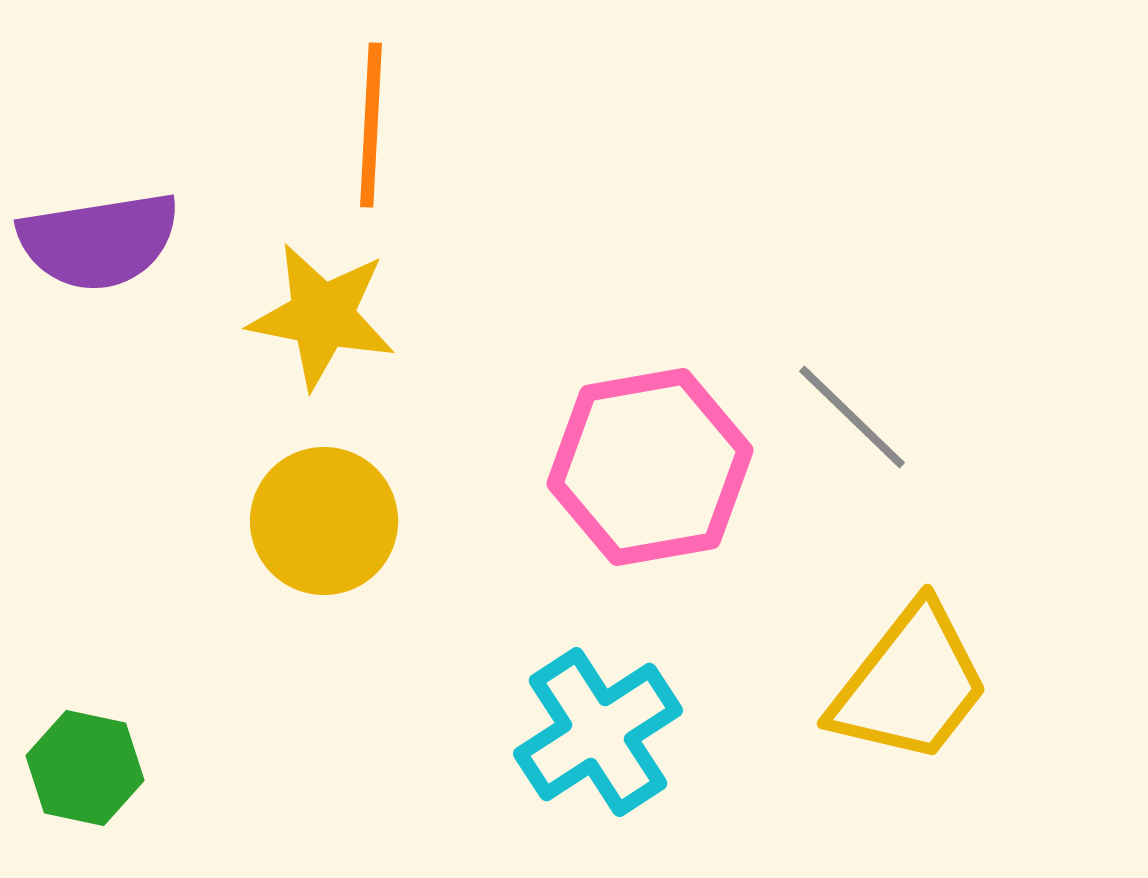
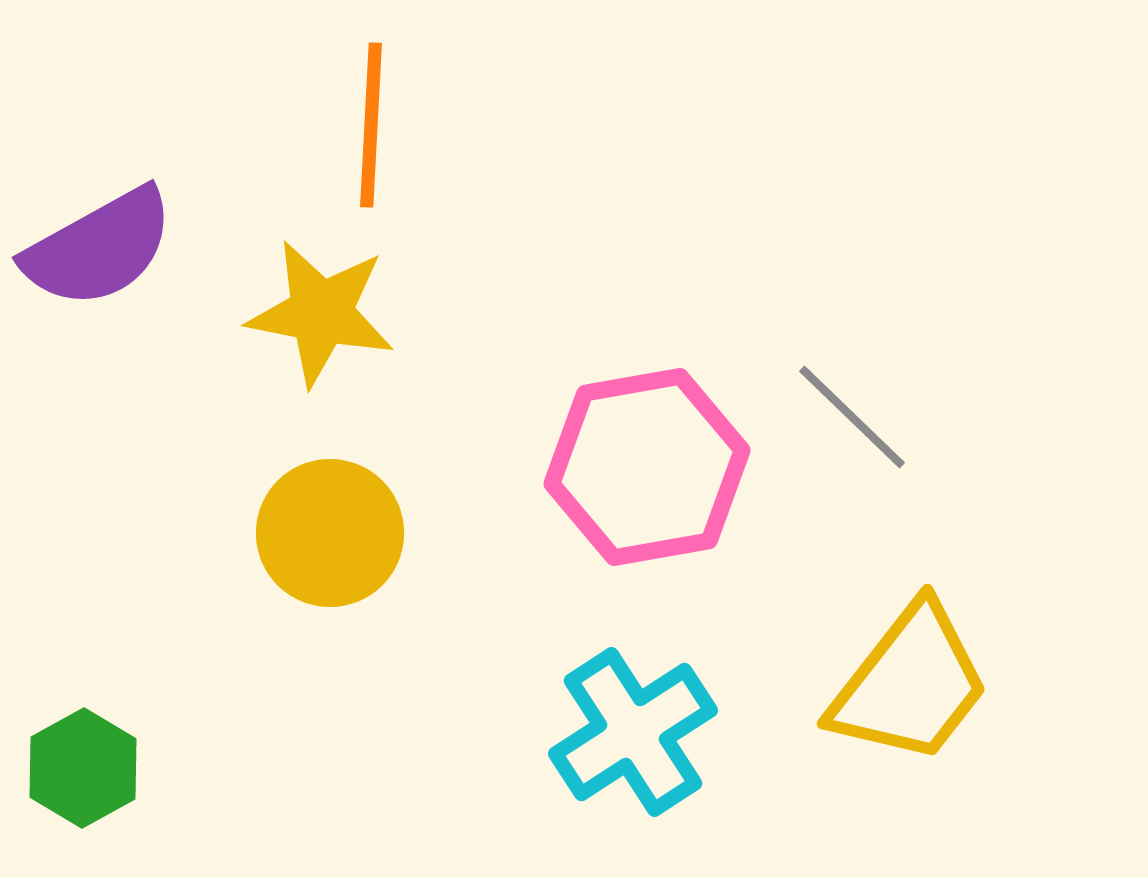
purple semicircle: moved 7 px down; rotated 20 degrees counterclockwise
yellow star: moved 1 px left, 3 px up
pink hexagon: moved 3 px left
yellow circle: moved 6 px right, 12 px down
cyan cross: moved 35 px right
green hexagon: moved 2 px left; rotated 19 degrees clockwise
